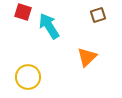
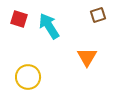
red square: moved 4 px left, 7 px down
orange triangle: rotated 15 degrees counterclockwise
